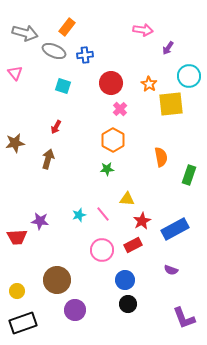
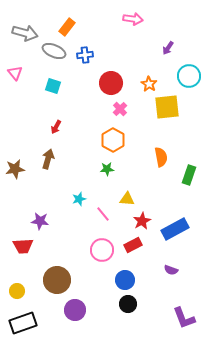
pink arrow: moved 10 px left, 11 px up
cyan square: moved 10 px left
yellow square: moved 4 px left, 3 px down
brown star: moved 26 px down
cyan star: moved 16 px up
red trapezoid: moved 6 px right, 9 px down
